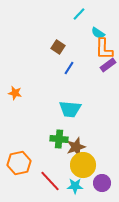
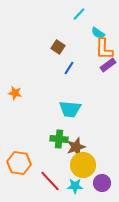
orange hexagon: rotated 20 degrees clockwise
